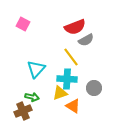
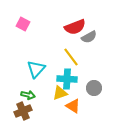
gray semicircle: moved 3 px right, 3 px up
green arrow: moved 4 px left, 2 px up
